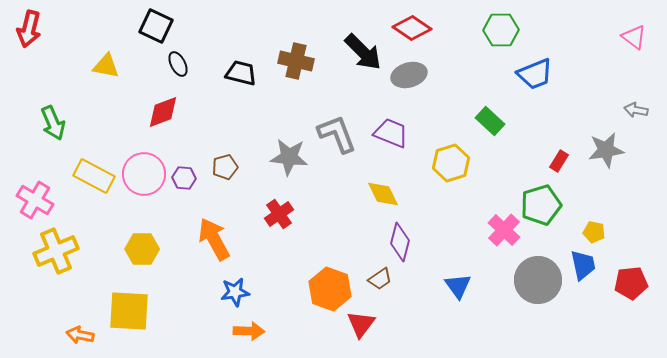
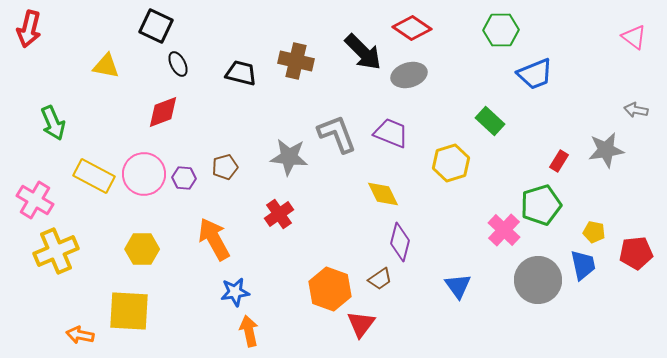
red pentagon at (631, 283): moved 5 px right, 30 px up
orange arrow at (249, 331): rotated 104 degrees counterclockwise
